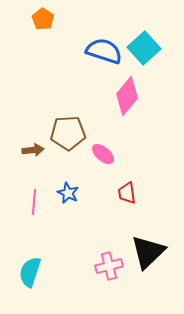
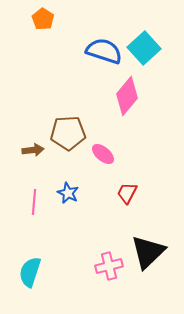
red trapezoid: rotated 35 degrees clockwise
